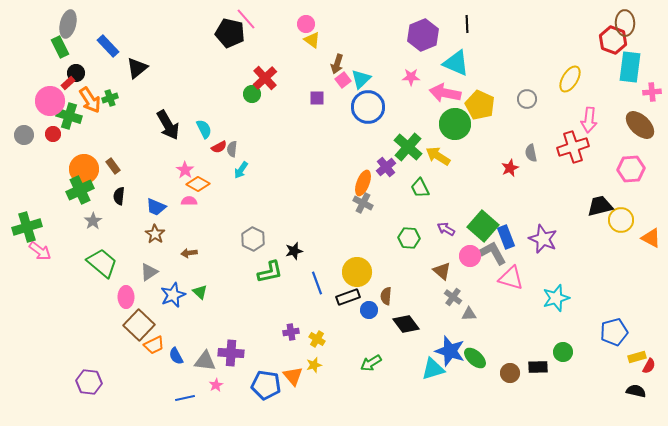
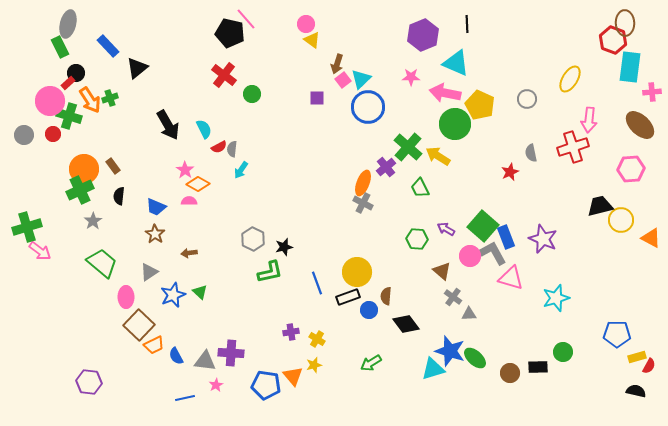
red cross at (265, 78): moved 41 px left, 3 px up; rotated 10 degrees counterclockwise
red star at (510, 168): moved 4 px down
green hexagon at (409, 238): moved 8 px right, 1 px down
black star at (294, 251): moved 10 px left, 4 px up
blue pentagon at (614, 332): moved 3 px right, 2 px down; rotated 16 degrees clockwise
